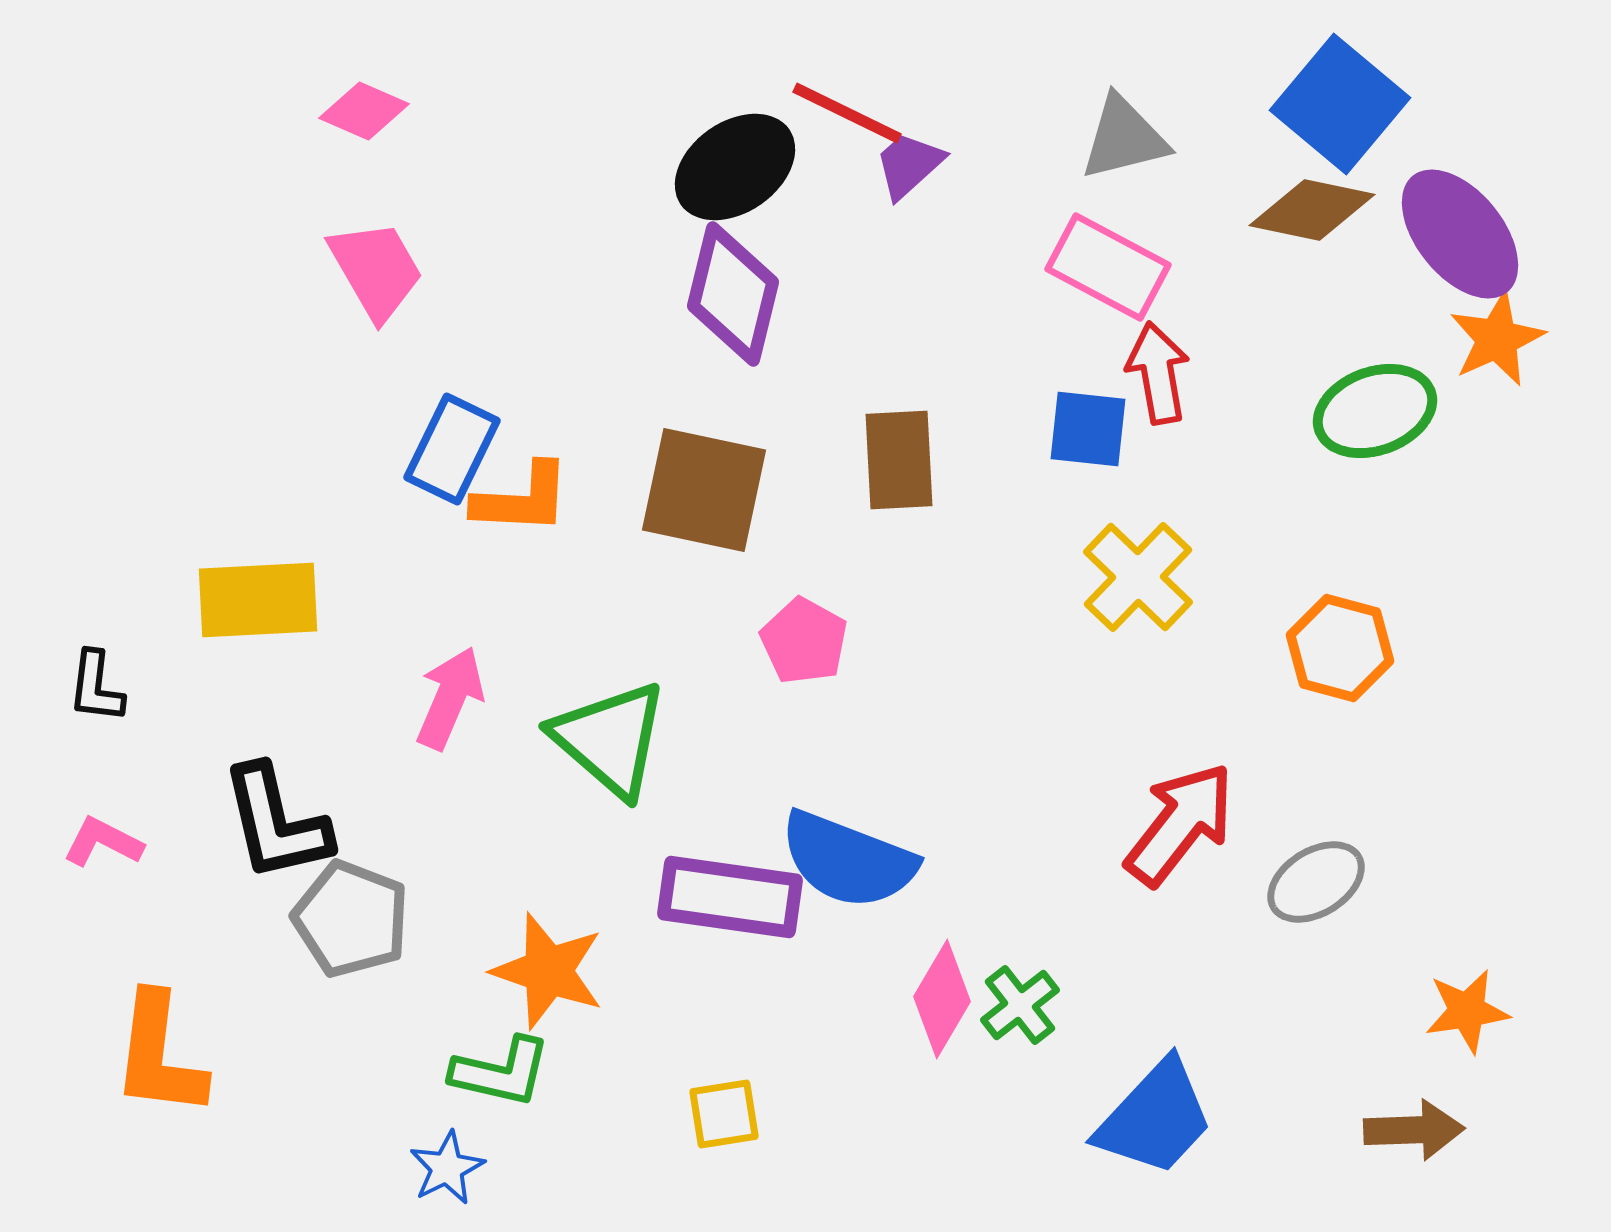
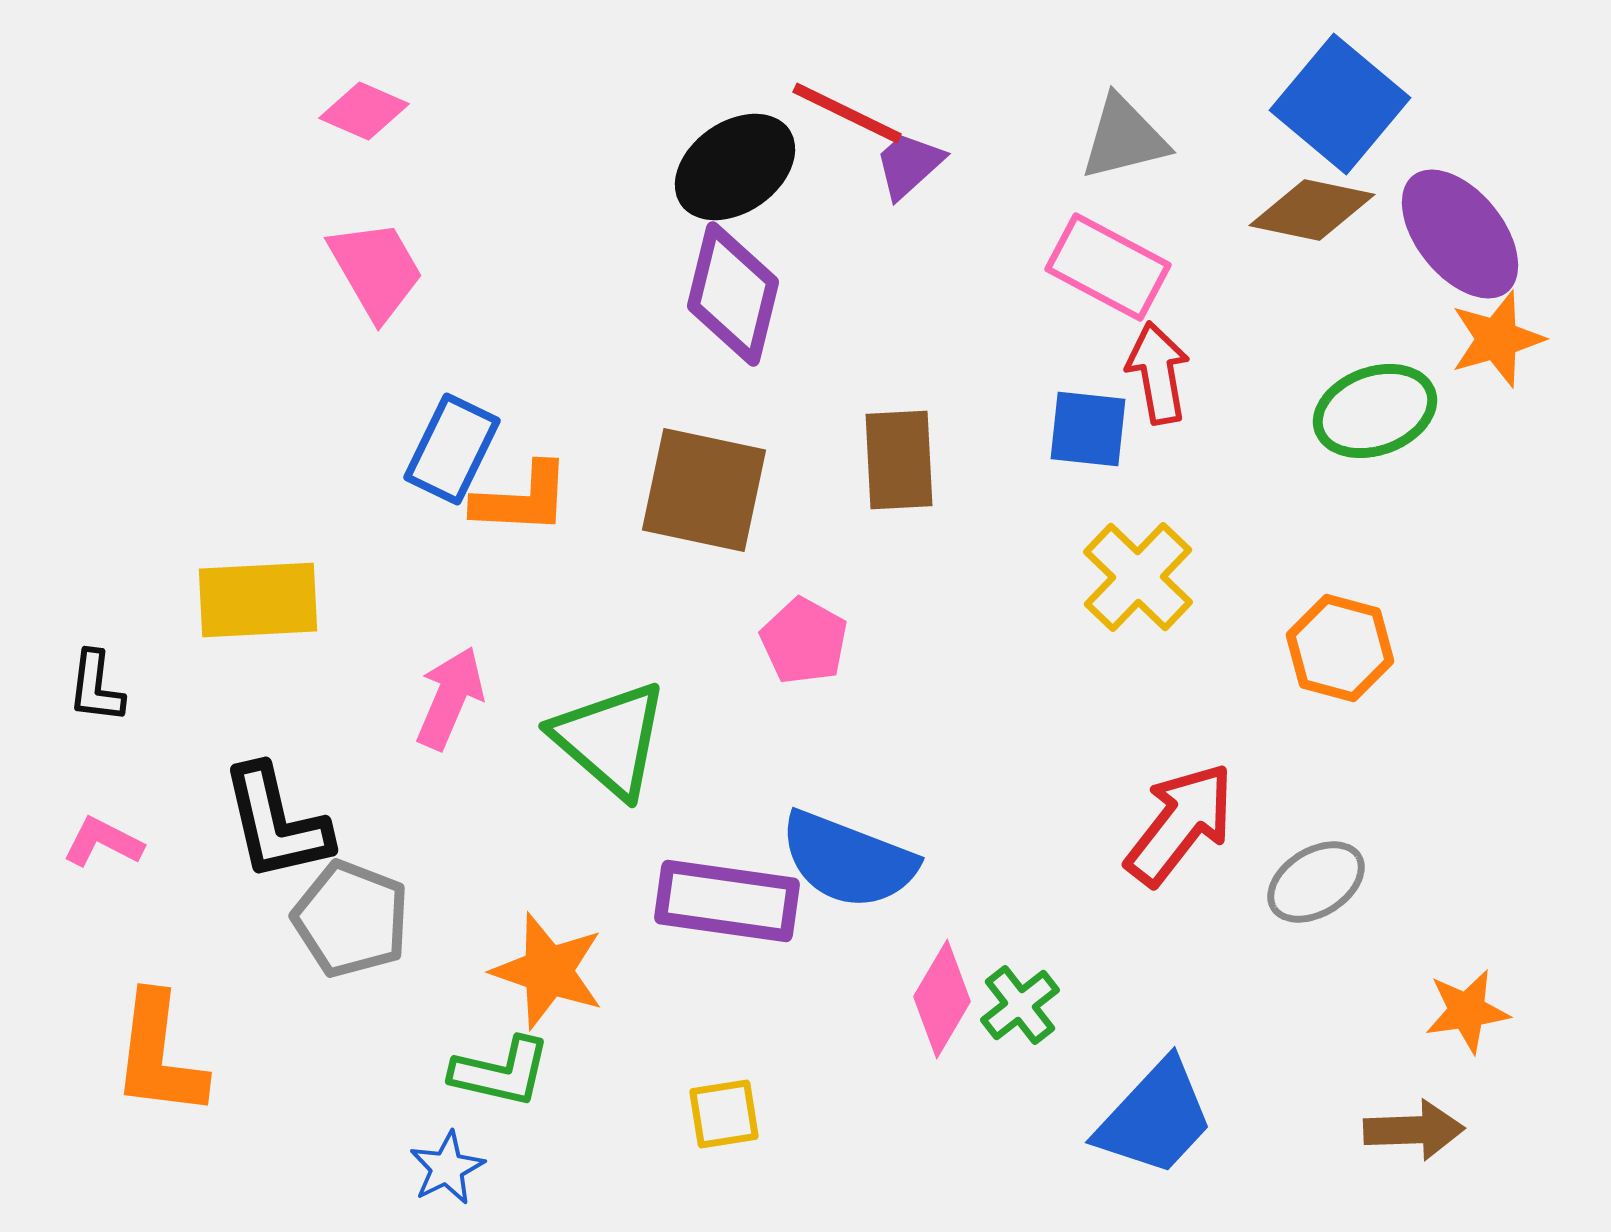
orange star at (1497, 339): rotated 8 degrees clockwise
purple rectangle at (730, 897): moved 3 px left, 4 px down
